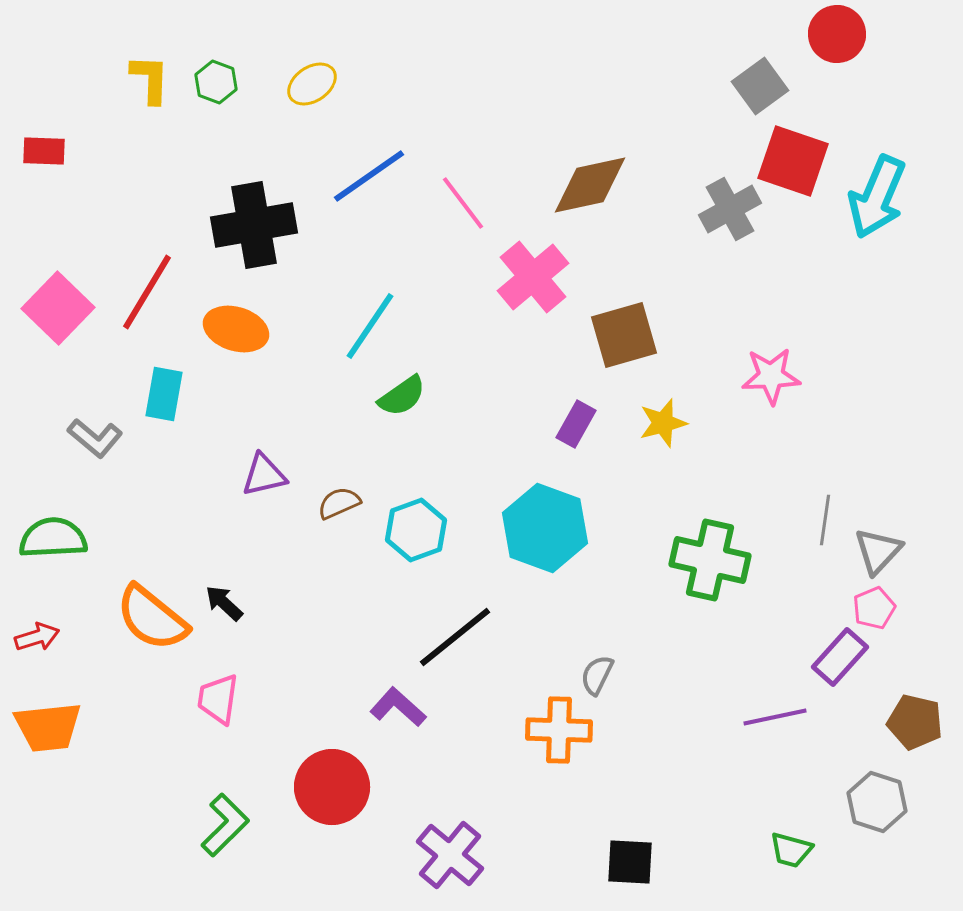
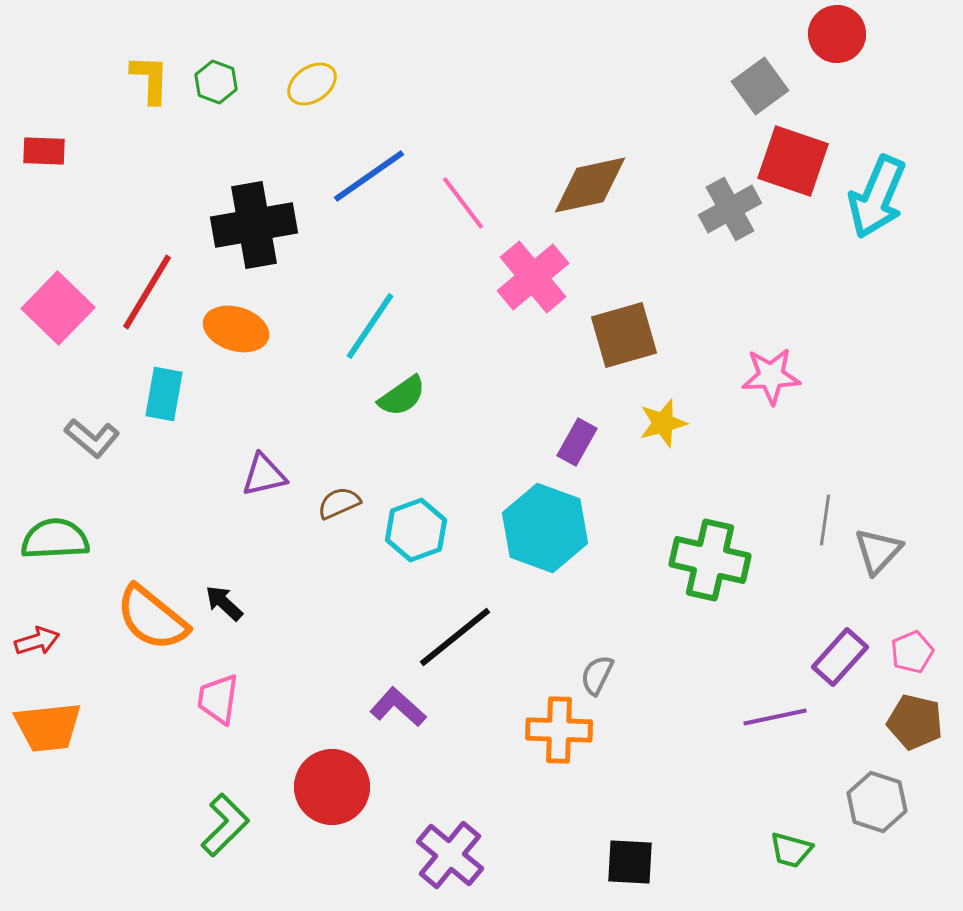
purple rectangle at (576, 424): moved 1 px right, 18 px down
gray L-shape at (95, 438): moved 3 px left
green semicircle at (53, 538): moved 2 px right, 1 px down
pink pentagon at (874, 608): moved 38 px right, 44 px down
red arrow at (37, 637): moved 4 px down
